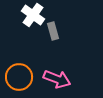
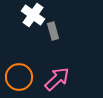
pink arrow: rotated 64 degrees counterclockwise
